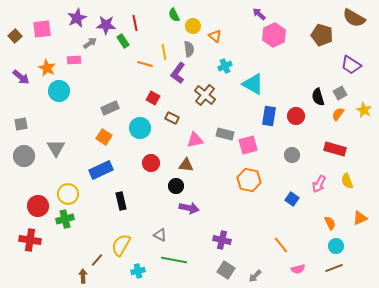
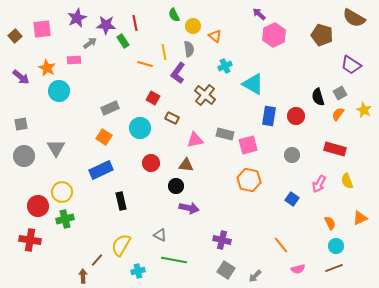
yellow circle at (68, 194): moved 6 px left, 2 px up
